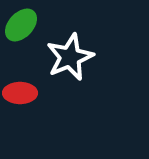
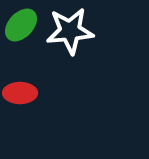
white star: moved 26 px up; rotated 18 degrees clockwise
